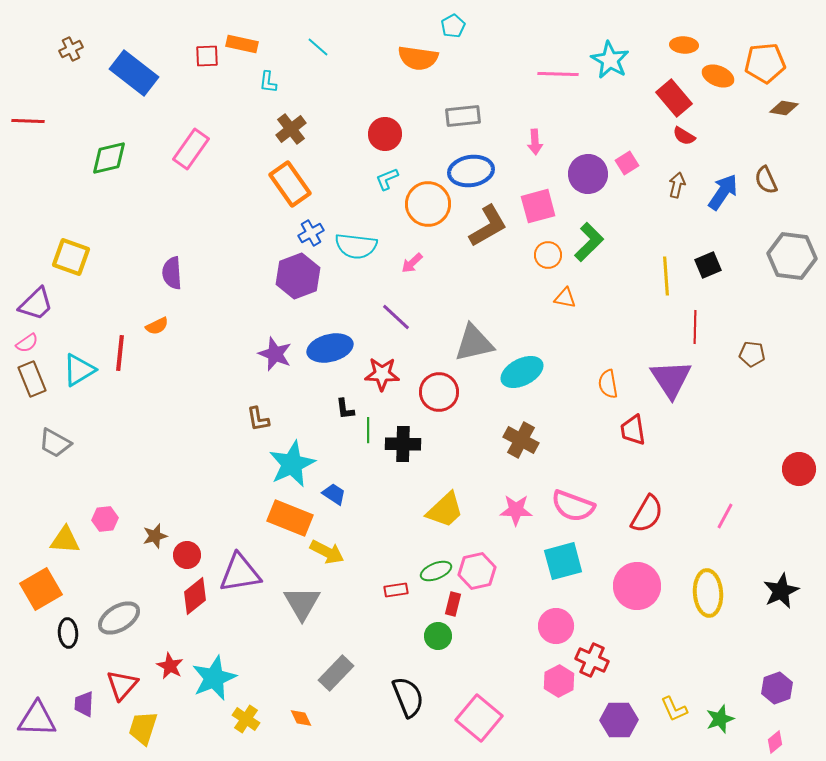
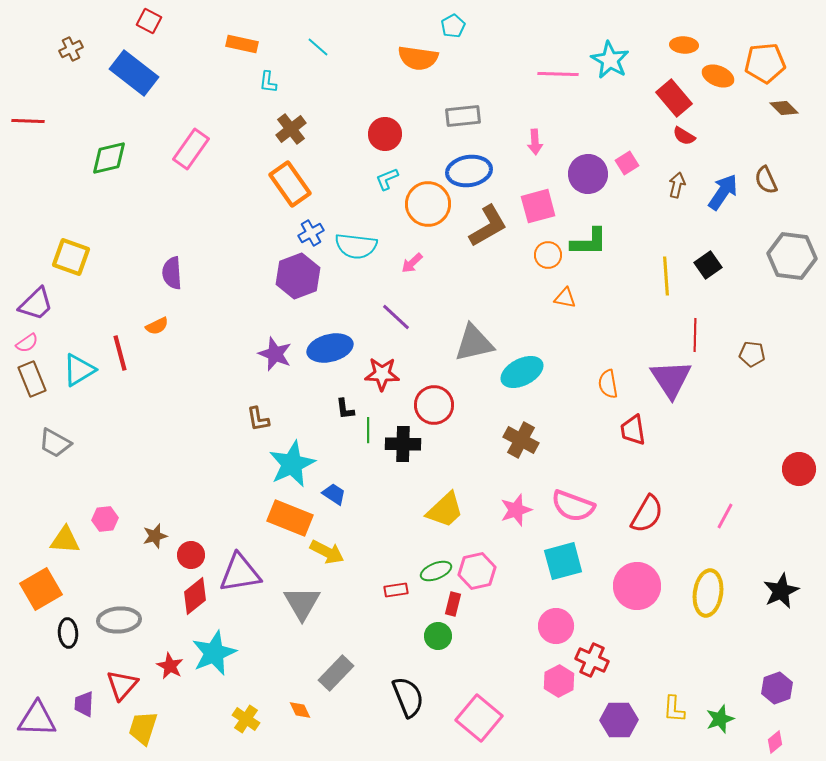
red square at (207, 56): moved 58 px left, 35 px up; rotated 30 degrees clockwise
brown diamond at (784, 108): rotated 36 degrees clockwise
blue ellipse at (471, 171): moved 2 px left
green L-shape at (589, 242): rotated 45 degrees clockwise
black square at (708, 265): rotated 12 degrees counterclockwise
red line at (695, 327): moved 8 px down
red line at (120, 353): rotated 21 degrees counterclockwise
red circle at (439, 392): moved 5 px left, 13 px down
pink star at (516, 510): rotated 20 degrees counterclockwise
red circle at (187, 555): moved 4 px right
yellow ellipse at (708, 593): rotated 12 degrees clockwise
gray ellipse at (119, 618): moved 2 px down; rotated 27 degrees clockwise
cyan star at (214, 678): moved 25 px up
yellow L-shape at (674, 709): rotated 28 degrees clockwise
orange diamond at (301, 718): moved 1 px left, 8 px up
